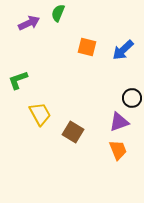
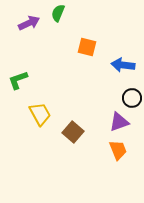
blue arrow: moved 15 px down; rotated 50 degrees clockwise
brown square: rotated 10 degrees clockwise
